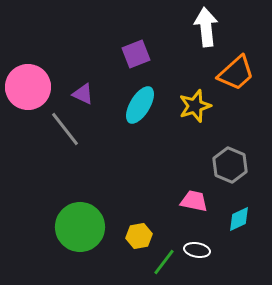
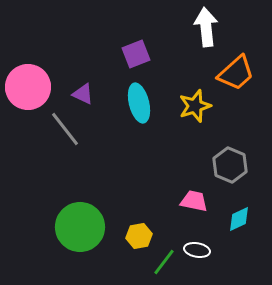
cyan ellipse: moved 1 px left, 2 px up; rotated 45 degrees counterclockwise
